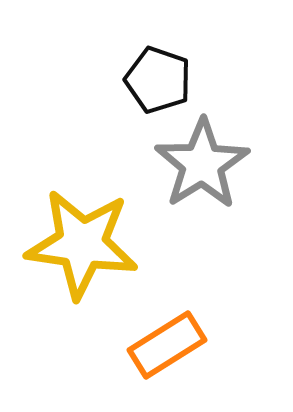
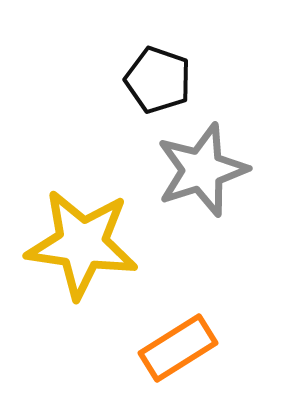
gray star: moved 6 px down; rotated 14 degrees clockwise
orange rectangle: moved 11 px right, 3 px down
